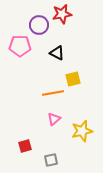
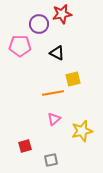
purple circle: moved 1 px up
